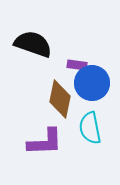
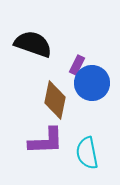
purple rectangle: rotated 72 degrees counterclockwise
brown diamond: moved 5 px left, 1 px down
cyan semicircle: moved 3 px left, 25 px down
purple L-shape: moved 1 px right, 1 px up
